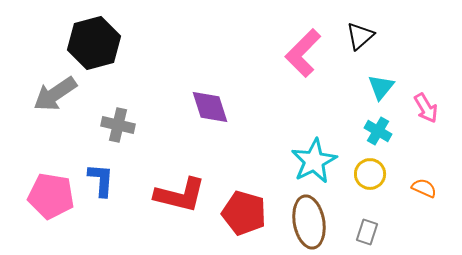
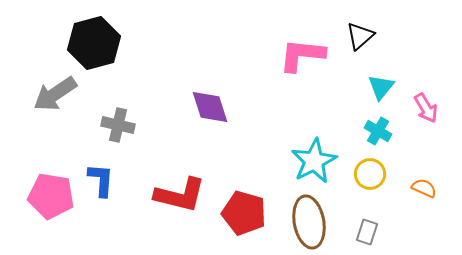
pink L-shape: moved 1 px left, 2 px down; rotated 51 degrees clockwise
